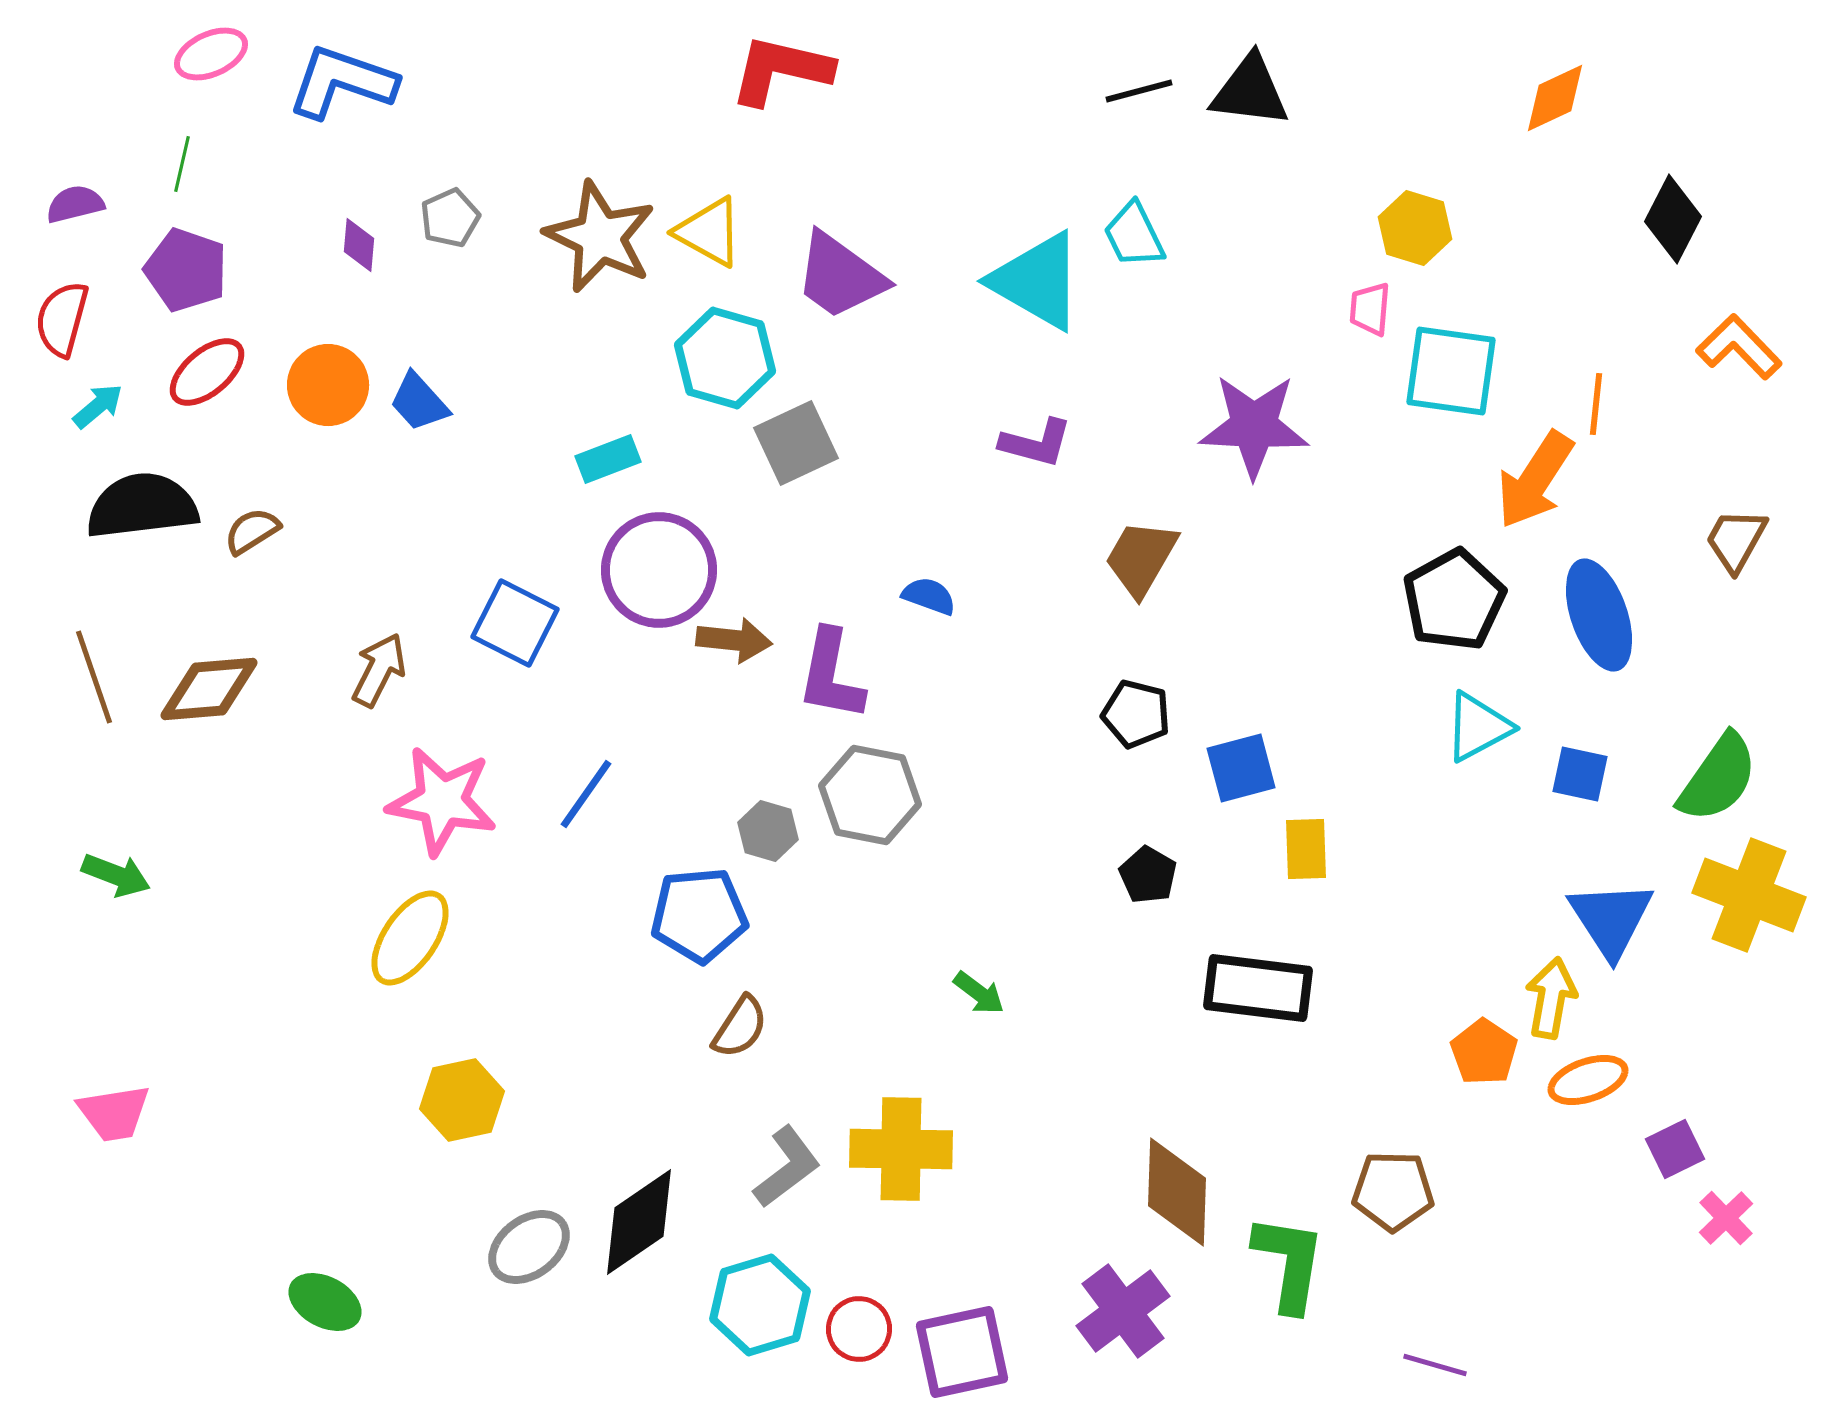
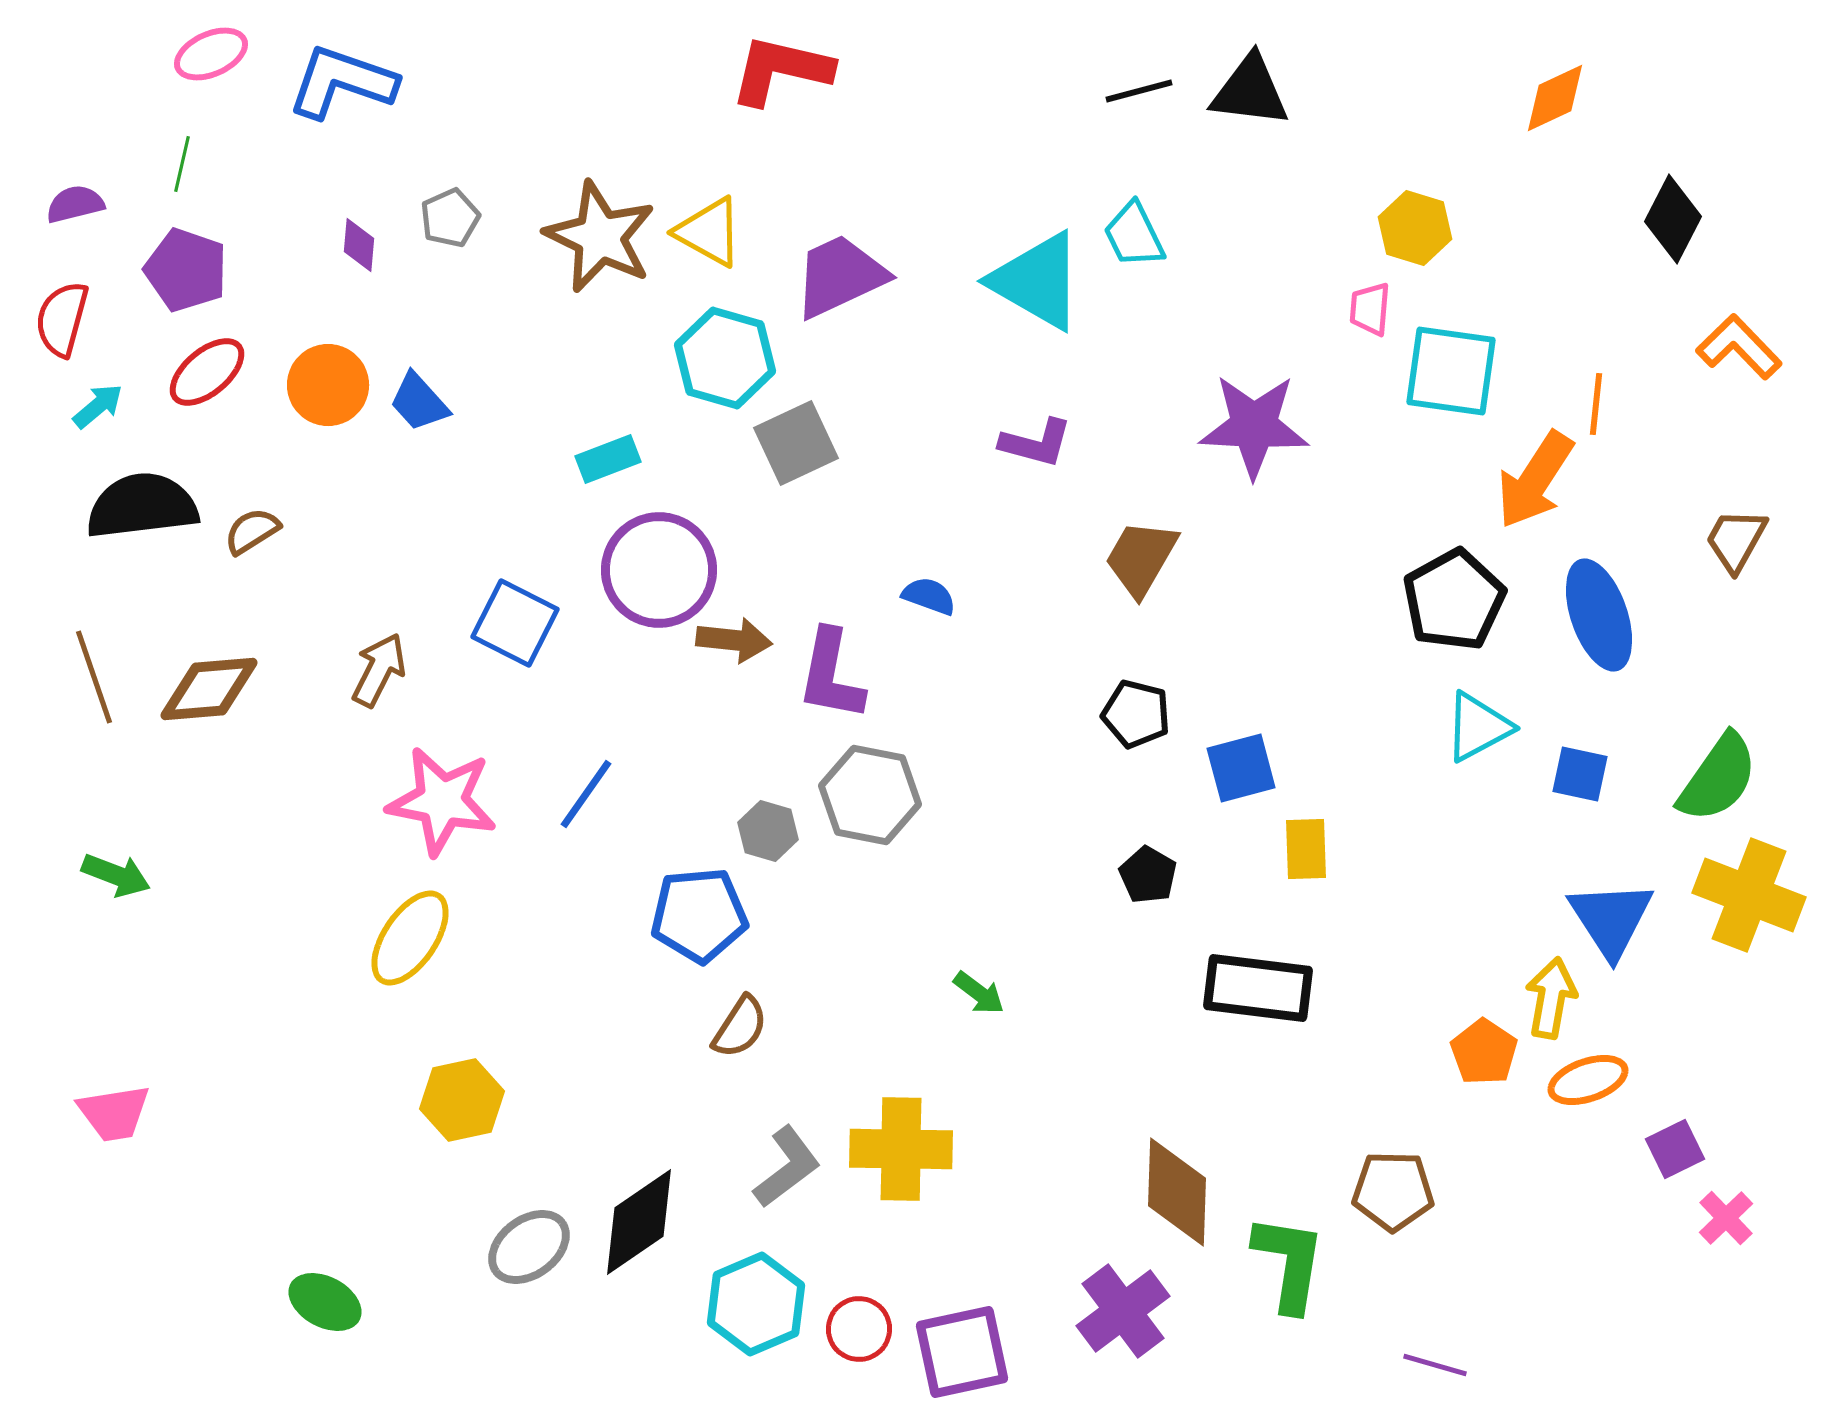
purple trapezoid at (840, 276): rotated 119 degrees clockwise
cyan hexagon at (760, 1305): moved 4 px left, 1 px up; rotated 6 degrees counterclockwise
